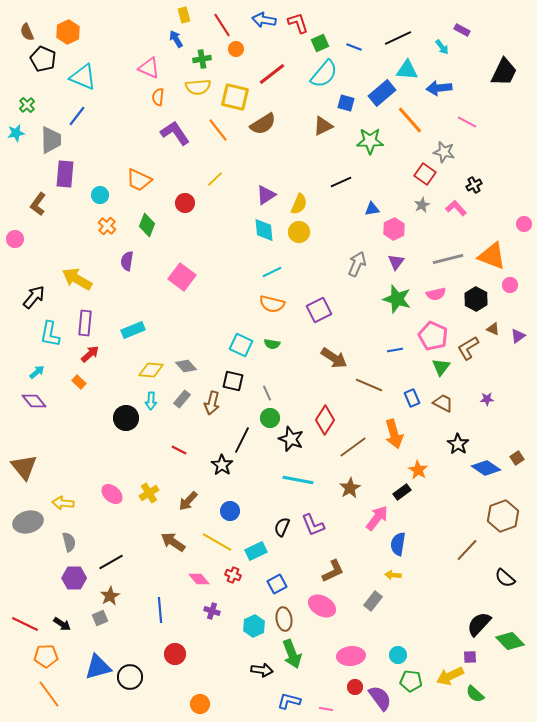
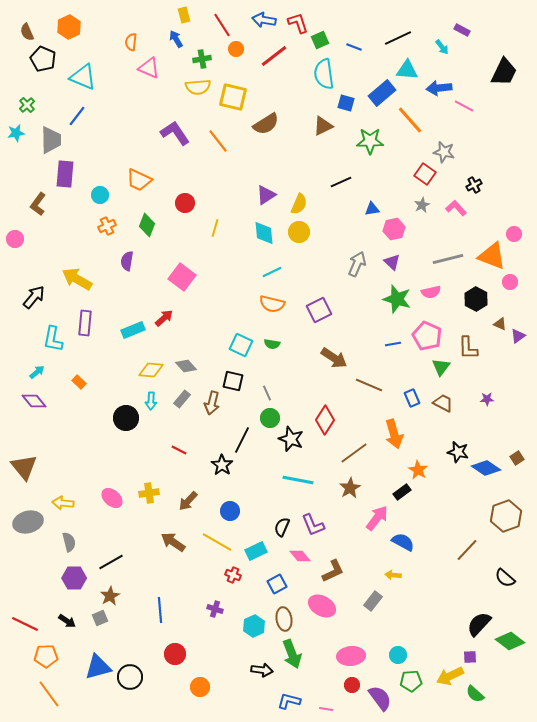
orange hexagon at (68, 32): moved 1 px right, 5 px up
green square at (320, 43): moved 3 px up
red line at (272, 74): moved 2 px right, 18 px up
cyan semicircle at (324, 74): rotated 132 degrees clockwise
orange semicircle at (158, 97): moved 27 px left, 55 px up
yellow square at (235, 97): moved 2 px left
pink line at (467, 122): moved 3 px left, 16 px up
brown semicircle at (263, 124): moved 3 px right
orange line at (218, 130): moved 11 px down
yellow line at (215, 179): moved 49 px down; rotated 30 degrees counterclockwise
pink circle at (524, 224): moved 10 px left, 10 px down
orange cross at (107, 226): rotated 24 degrees clockwise
pink hexagon at (394, 229): rotated 15 degrees clockwise
cyan diamond at (264, 230): moved 3 px down
purple triangle at (396, 262): moved 4 px left; rotated 24 degrees counterclockwise
pink circle at (510, 285): moved 3 px up
pink semicircle at (436, 294): moved 5 px left, 2 px up
brown triangle at (493, 329): moved 7 px right, 5 px up
cyan L-shape at (50, 334): moved 3 px right, 5 px down
pink pentagon at (433, 336): moved 6 px left
brown L-shape at (468, 348): rotated 60 degrees counterclockwise
blue line at (395, 350): moved 2 px left, 6 px up
red arrow at (90, 354): moved 74 px right, 36 px up
black star at (458, 444): moved 8 px down; rotated 20 degrees counterclockwise
brown line at (353, 447): moved 1 px right, 6 px down
yellow cross at (149, 493): rotated 24 degrees clockwise
pink ellipse at (112, 494): moved 4 px down
brown hexagon at (503, 516): moved 3 px right
blue semicircle at (398, 544): moved 5 px right, 2 px up; rotated 110 degrees clockwise
pink diamond at (199, 579): moved 101 px right, 23 px up
purple cross at (212, 611): moved 3 px right, 2 px up
black arrow at (62, 624): moved 5 px right, 3 px up
green diamond at (510, 641): rotated 8 degrees counterclockwise
green pentagon at (411, 681): rotated 10 degrees counterclockwise
red circle at (355, 687): moved 3 px left, 2 px up
orange circle at (200, 704): moved 17 px up
